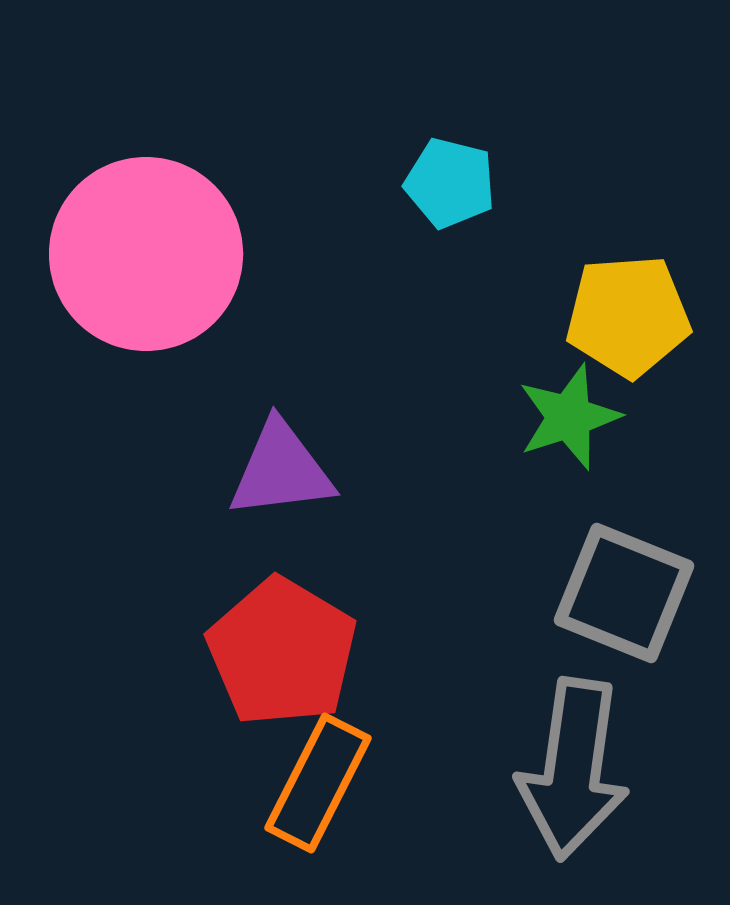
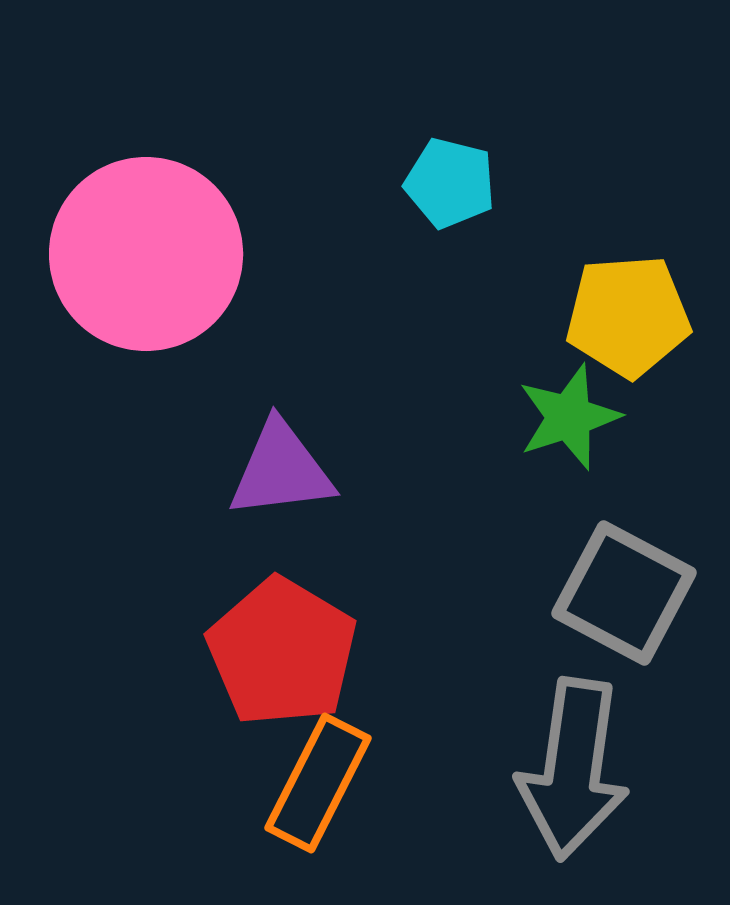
gray square: rotated 6 degrees clockwise
